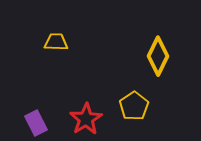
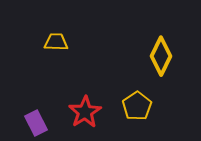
yellow diamond: moved 3 px right
yellow pentagon: moved 3 px right
red star: moved 1 px left, 7 px up
